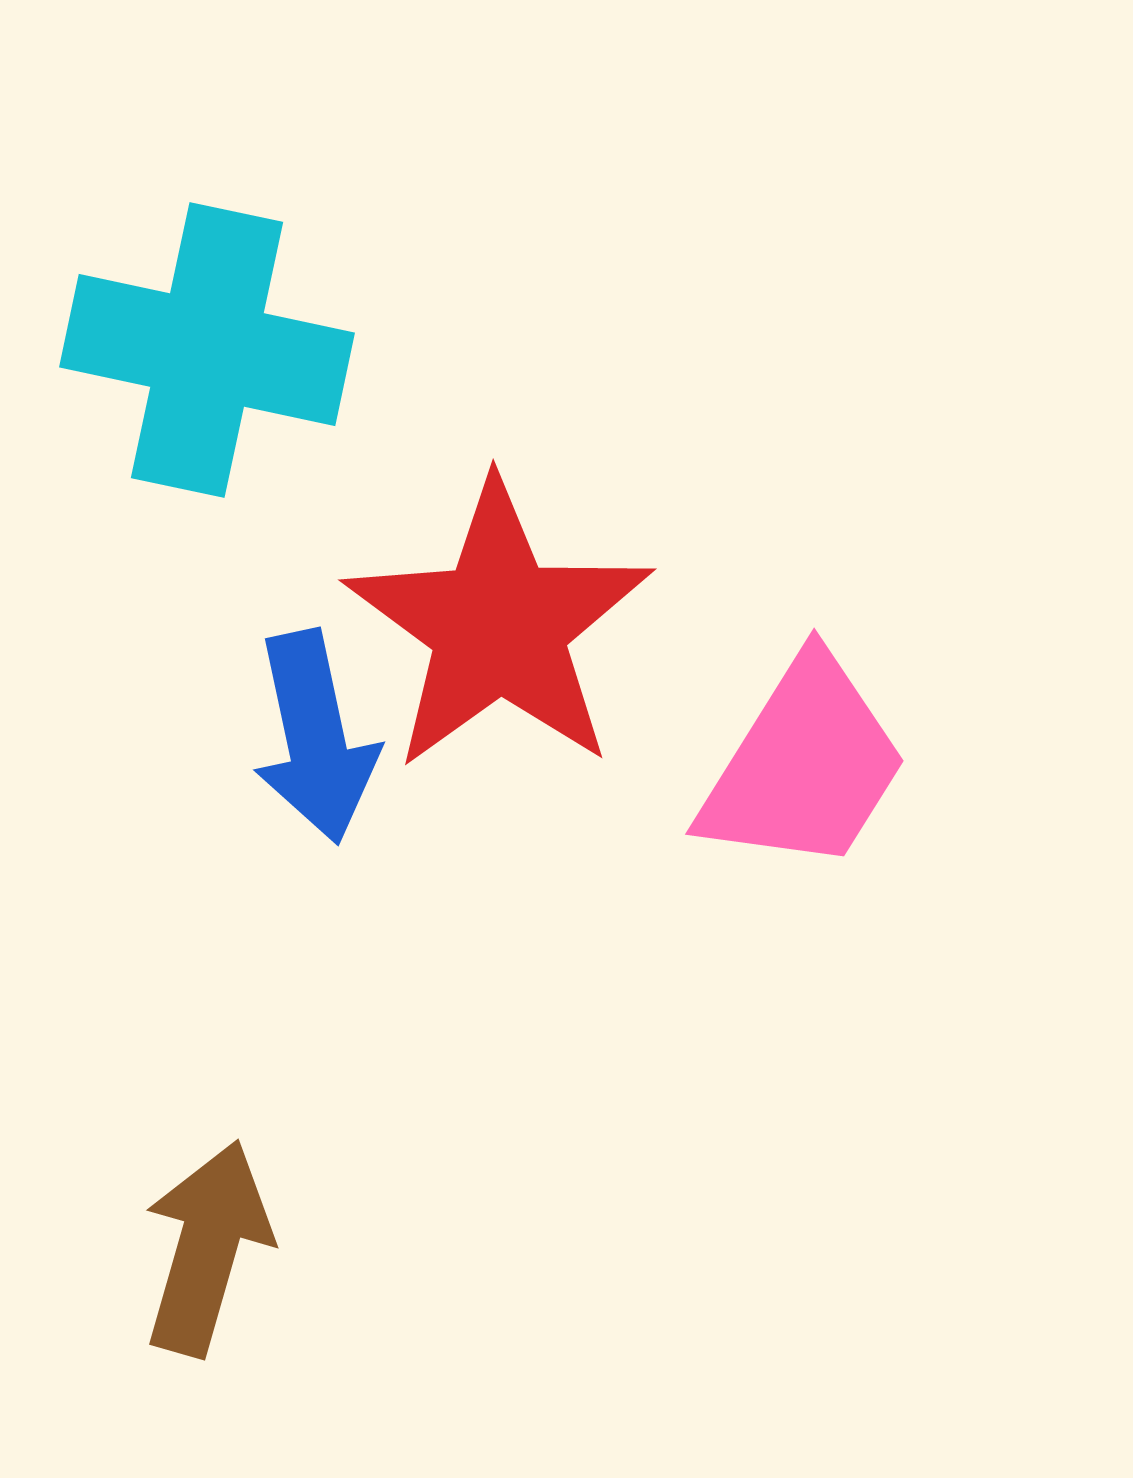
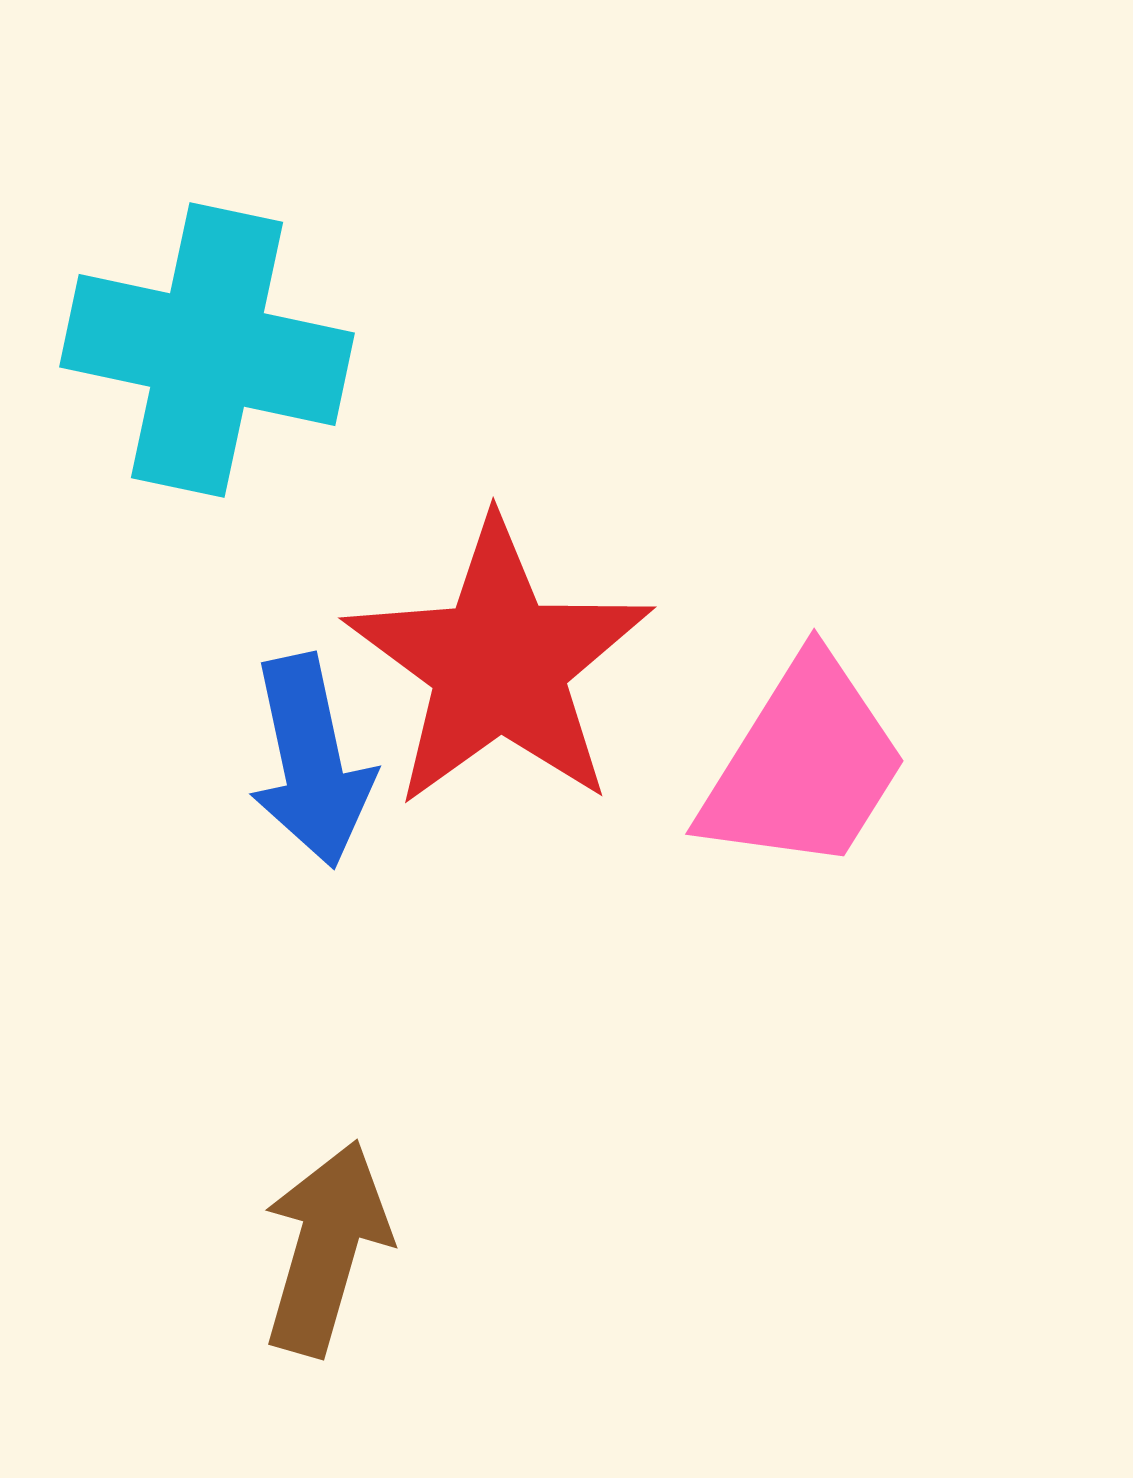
red star: moved 38 px down
blue arrow: moved 4 px left, 24 px down
brown arrow: moved 119 px right
